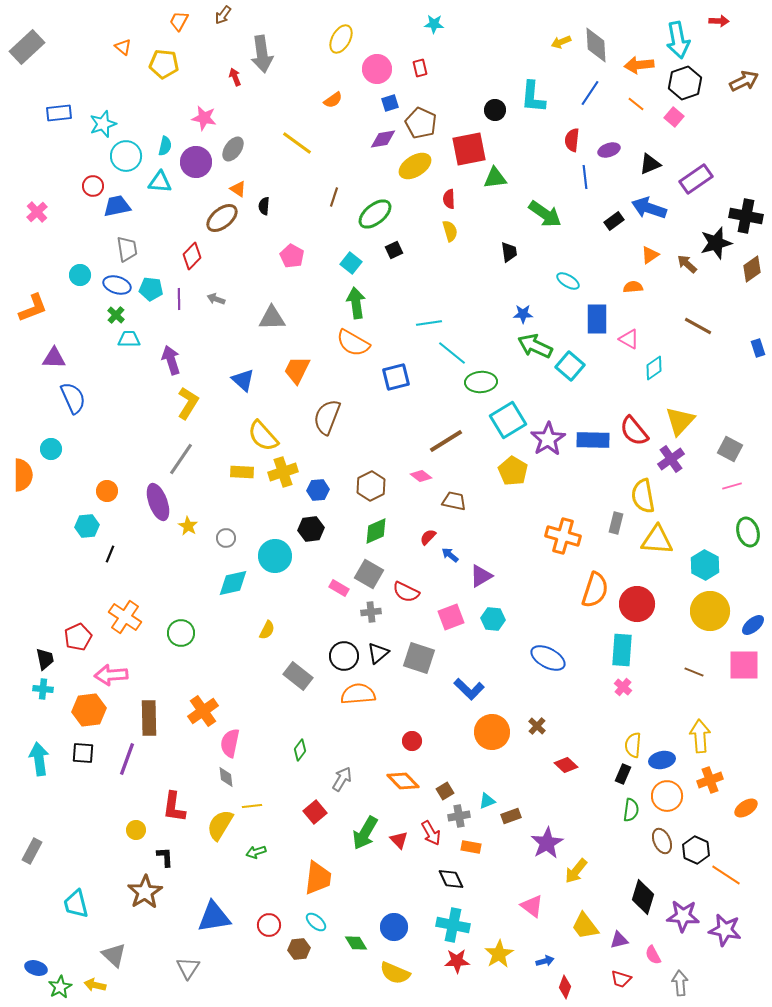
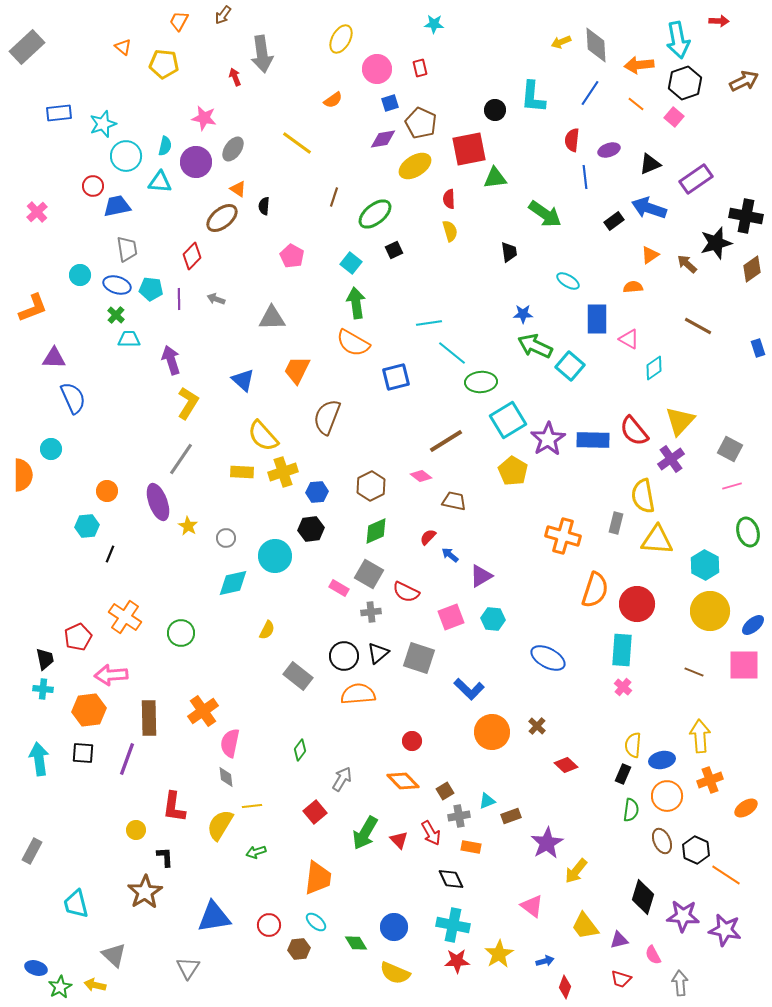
blue hexagon at (318, 490): moved 1 px left, 2 px down
